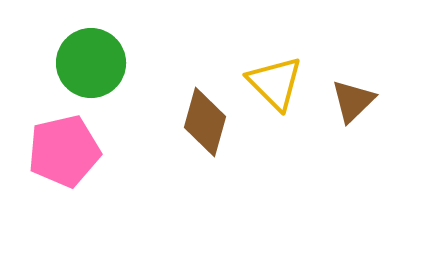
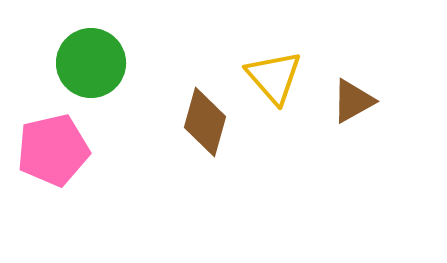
yellow triangle: moved 1 px left, 6 px up; rotated 4 degrees clockwise
brown triangle: rotated 15 degrees clockwise
pink pentagon: moved 11 px left, 1 px up
